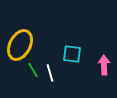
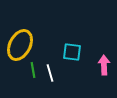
cyan square: moved 2 px up
green line: rotated 21 degrees clockwise
